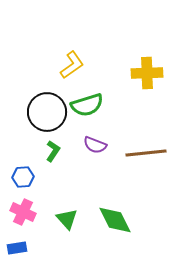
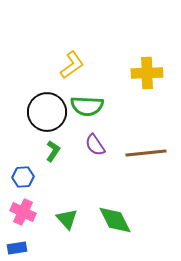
green semicircle: moved 1 px down; rotated 20 degrees clockwise
purple semicircle: rotated 35 degrees clockwise
